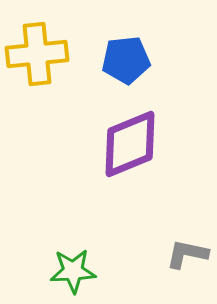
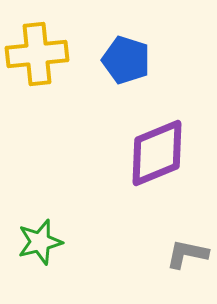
blue pentagon: rotated 24 degrees clockwise
purple diamond: moved 27 px right, 9 px down
green star: moved 33 px left, 29 px up; rotated 12 degrees counterclockwise
